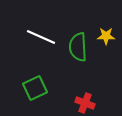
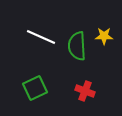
yellow star: moved 2 px left
green semicircle: moved 1 px left, 1 px up
red cross: moved 12 px up
